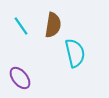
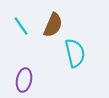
brown semicircle: rotated 15 degrees clockwise
purple ellipse: moved 4 px right, 2 px down; rotated 50 degrees clockwise
